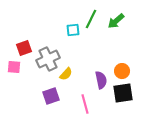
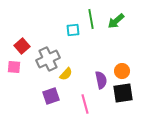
green line: rotated 36 degrees counterclockwise
red square: moved 2 px left, 2 px up; rotated 21 degrees counterclockwise
